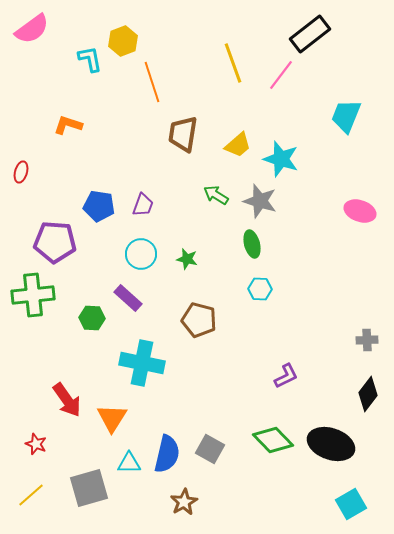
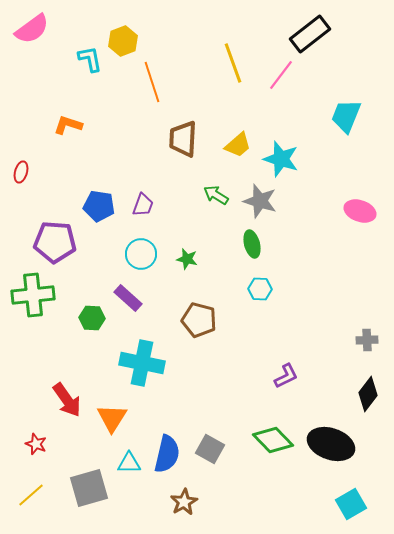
brown trapezoid at (183, 134): moved 5 px down; rotated 6 degrees counterclockwise
